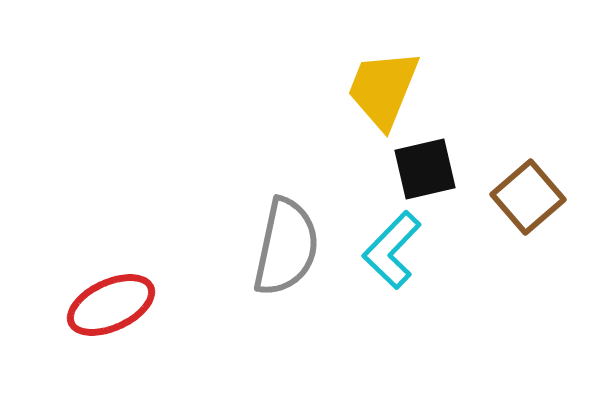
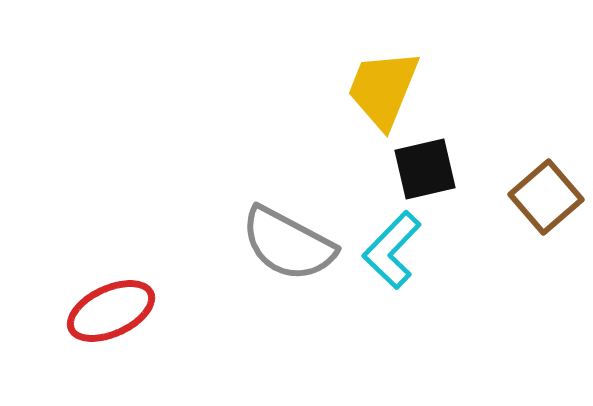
brown square: moved 18 px right
gray semicircle: moved 2 px right, 3 px up; rotated 106 degrees clockwise
red ellipse: moved 6 px down
